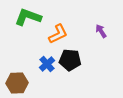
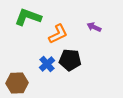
purple arrow: moved 7 px left, 4 px up; rotated 32 degrees counterclockwise
